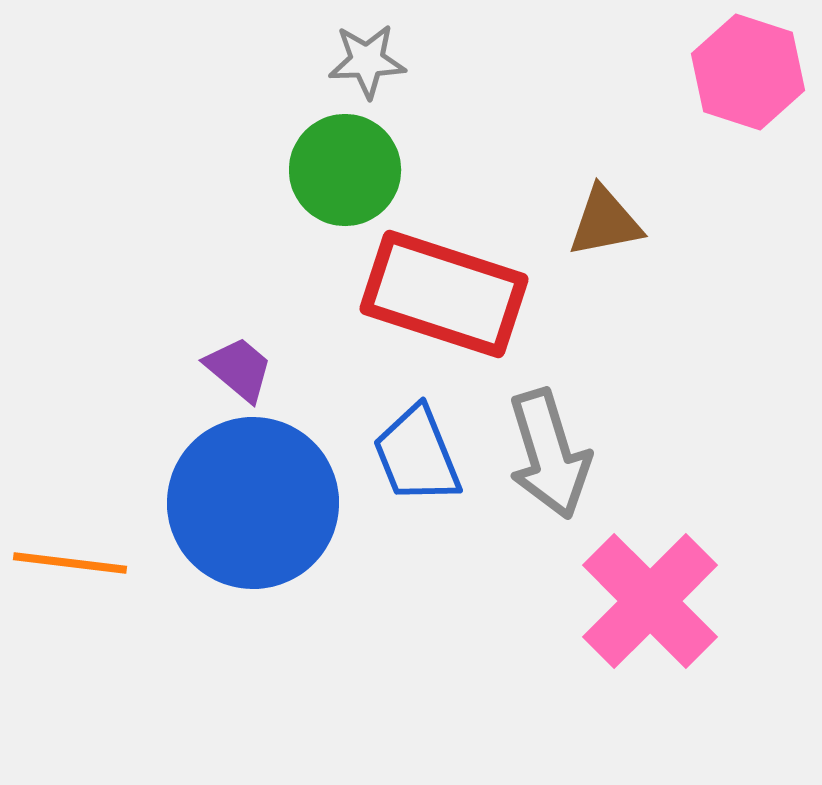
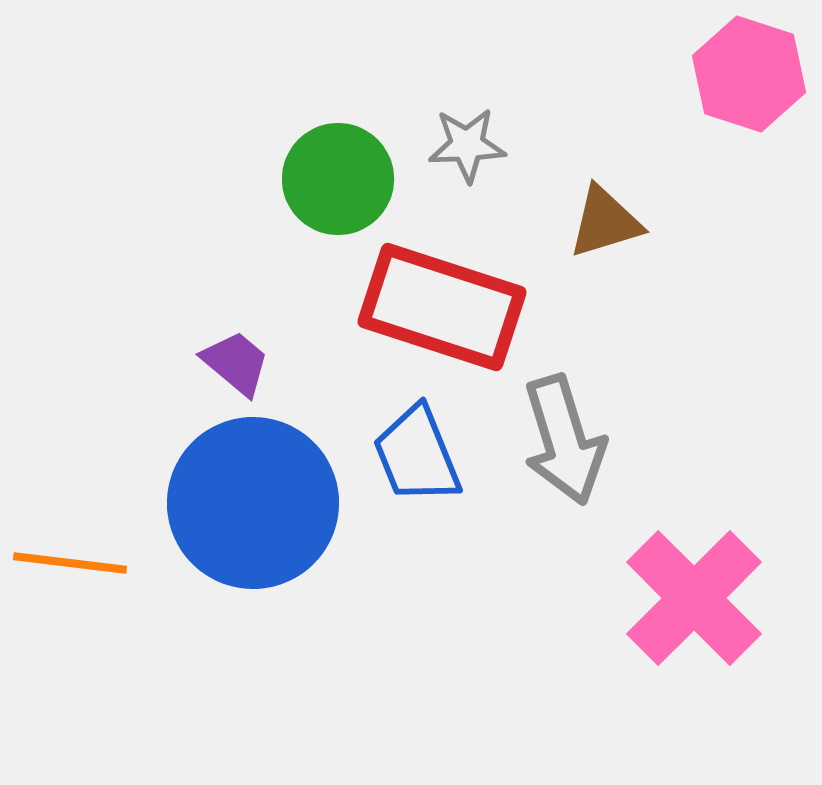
gray star: moved 100 px right, 84 px down
pink hexagon: moved 1 px right, 2 px down
green circle: moved 7 px left, 9 px down
brown triangle: rotated 6 degrees counterclockwise
red rectangle: moved 2 px left, 13 px down
purple trapezoid: moved 3 px left, 6 px up
gray arrow: moved 15 px right, 14 px up
pink cross: moved 44 px right, 3 px up
